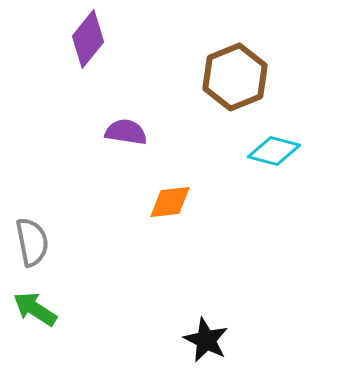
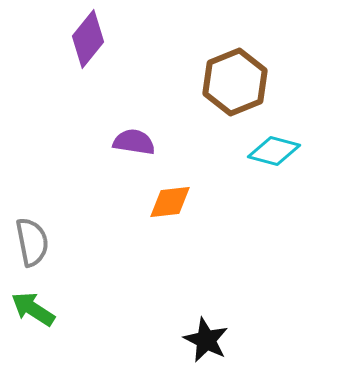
brown hexagon: moved 5 px down
purple semicircle: moved 8 px right, 10 px down
green arrow: moved 2 px left
